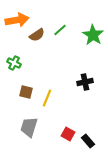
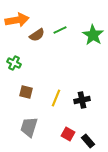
green line: rotated 16 degrees clockwise
black cross: moved 3 px left, 18 px down
yellow line: moved 9 px right
